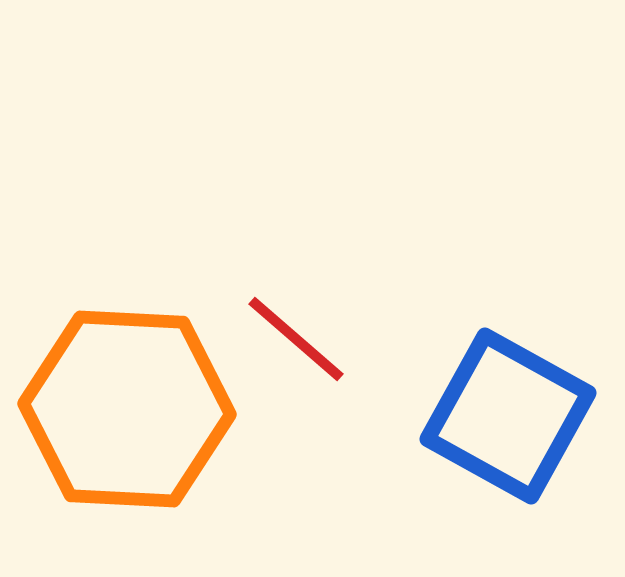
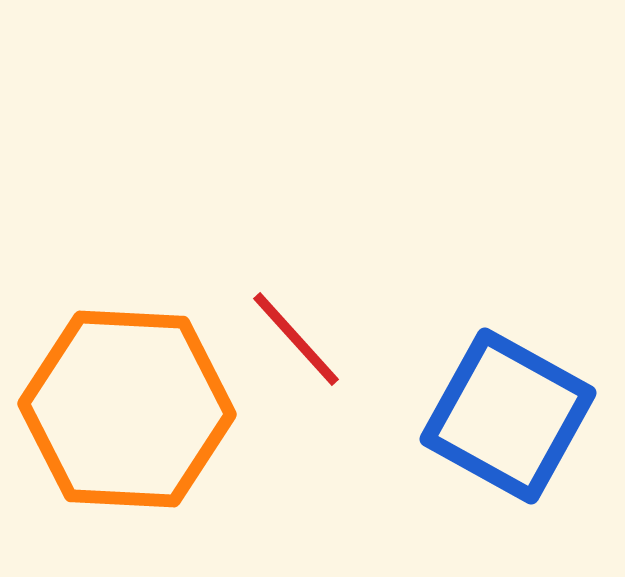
red line: rotated 7 degrees clockwise
